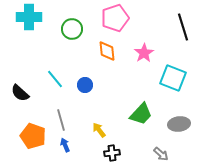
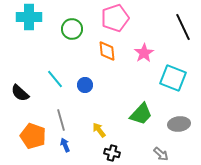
black line: rotated 8 degrees counterclockwise
black cross: rotated 21 degrees clockwise
